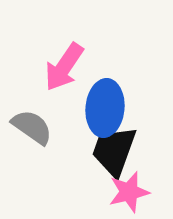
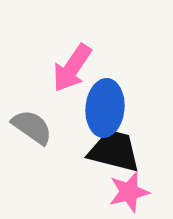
pink arrow: moved 8 px right, 1 px down
black trapezoid: rotated 84 degrees clockwise
